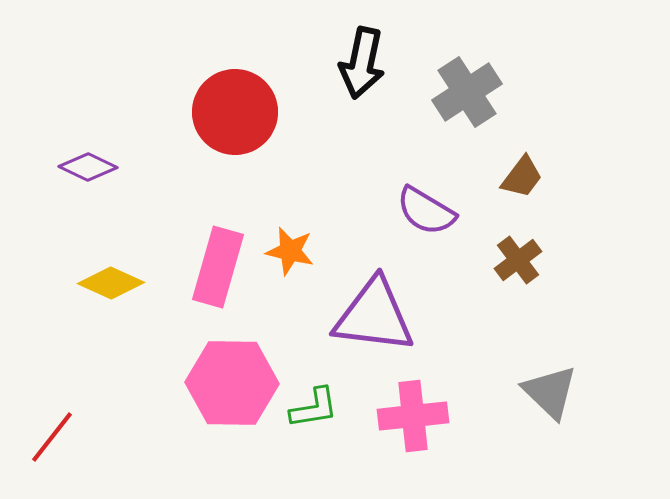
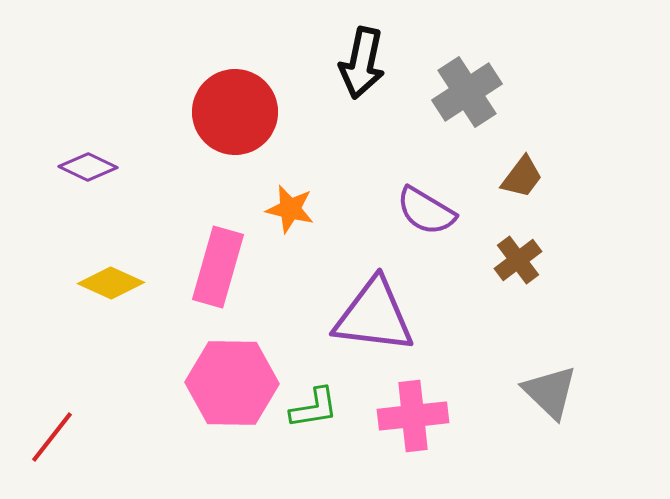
orange star: moved 42 px up
